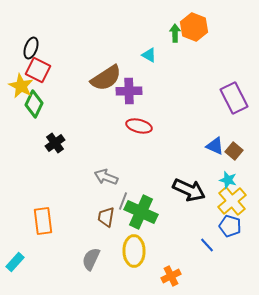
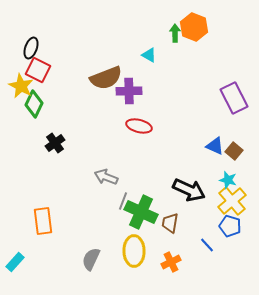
brown semicircle: rotated 12 degrees clockwise
brown trapezoid: moved 64 px right, 6 px down
orange cross: moved 14 px up
